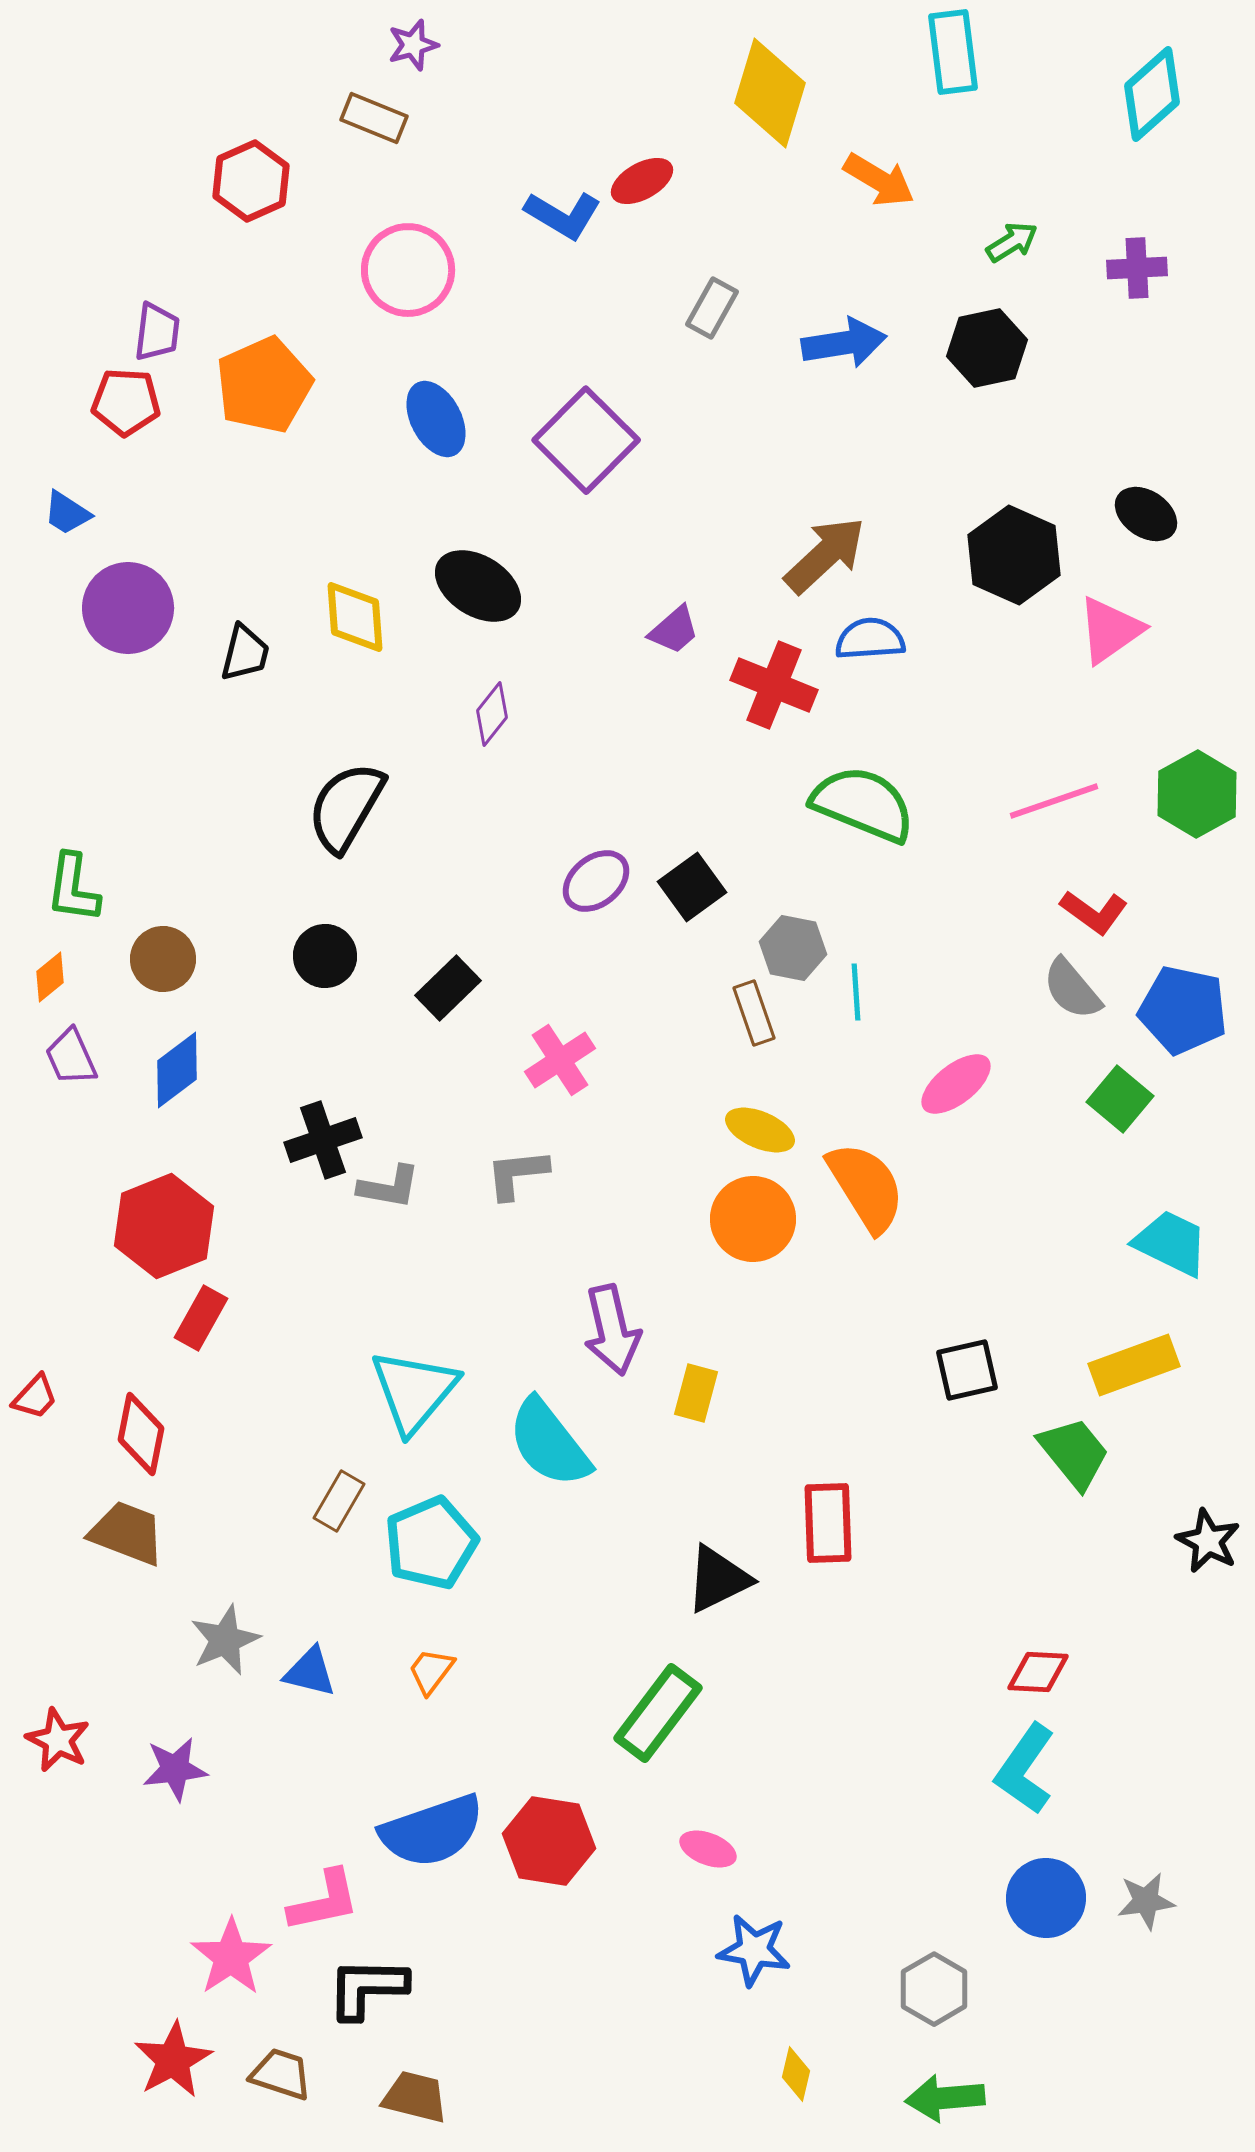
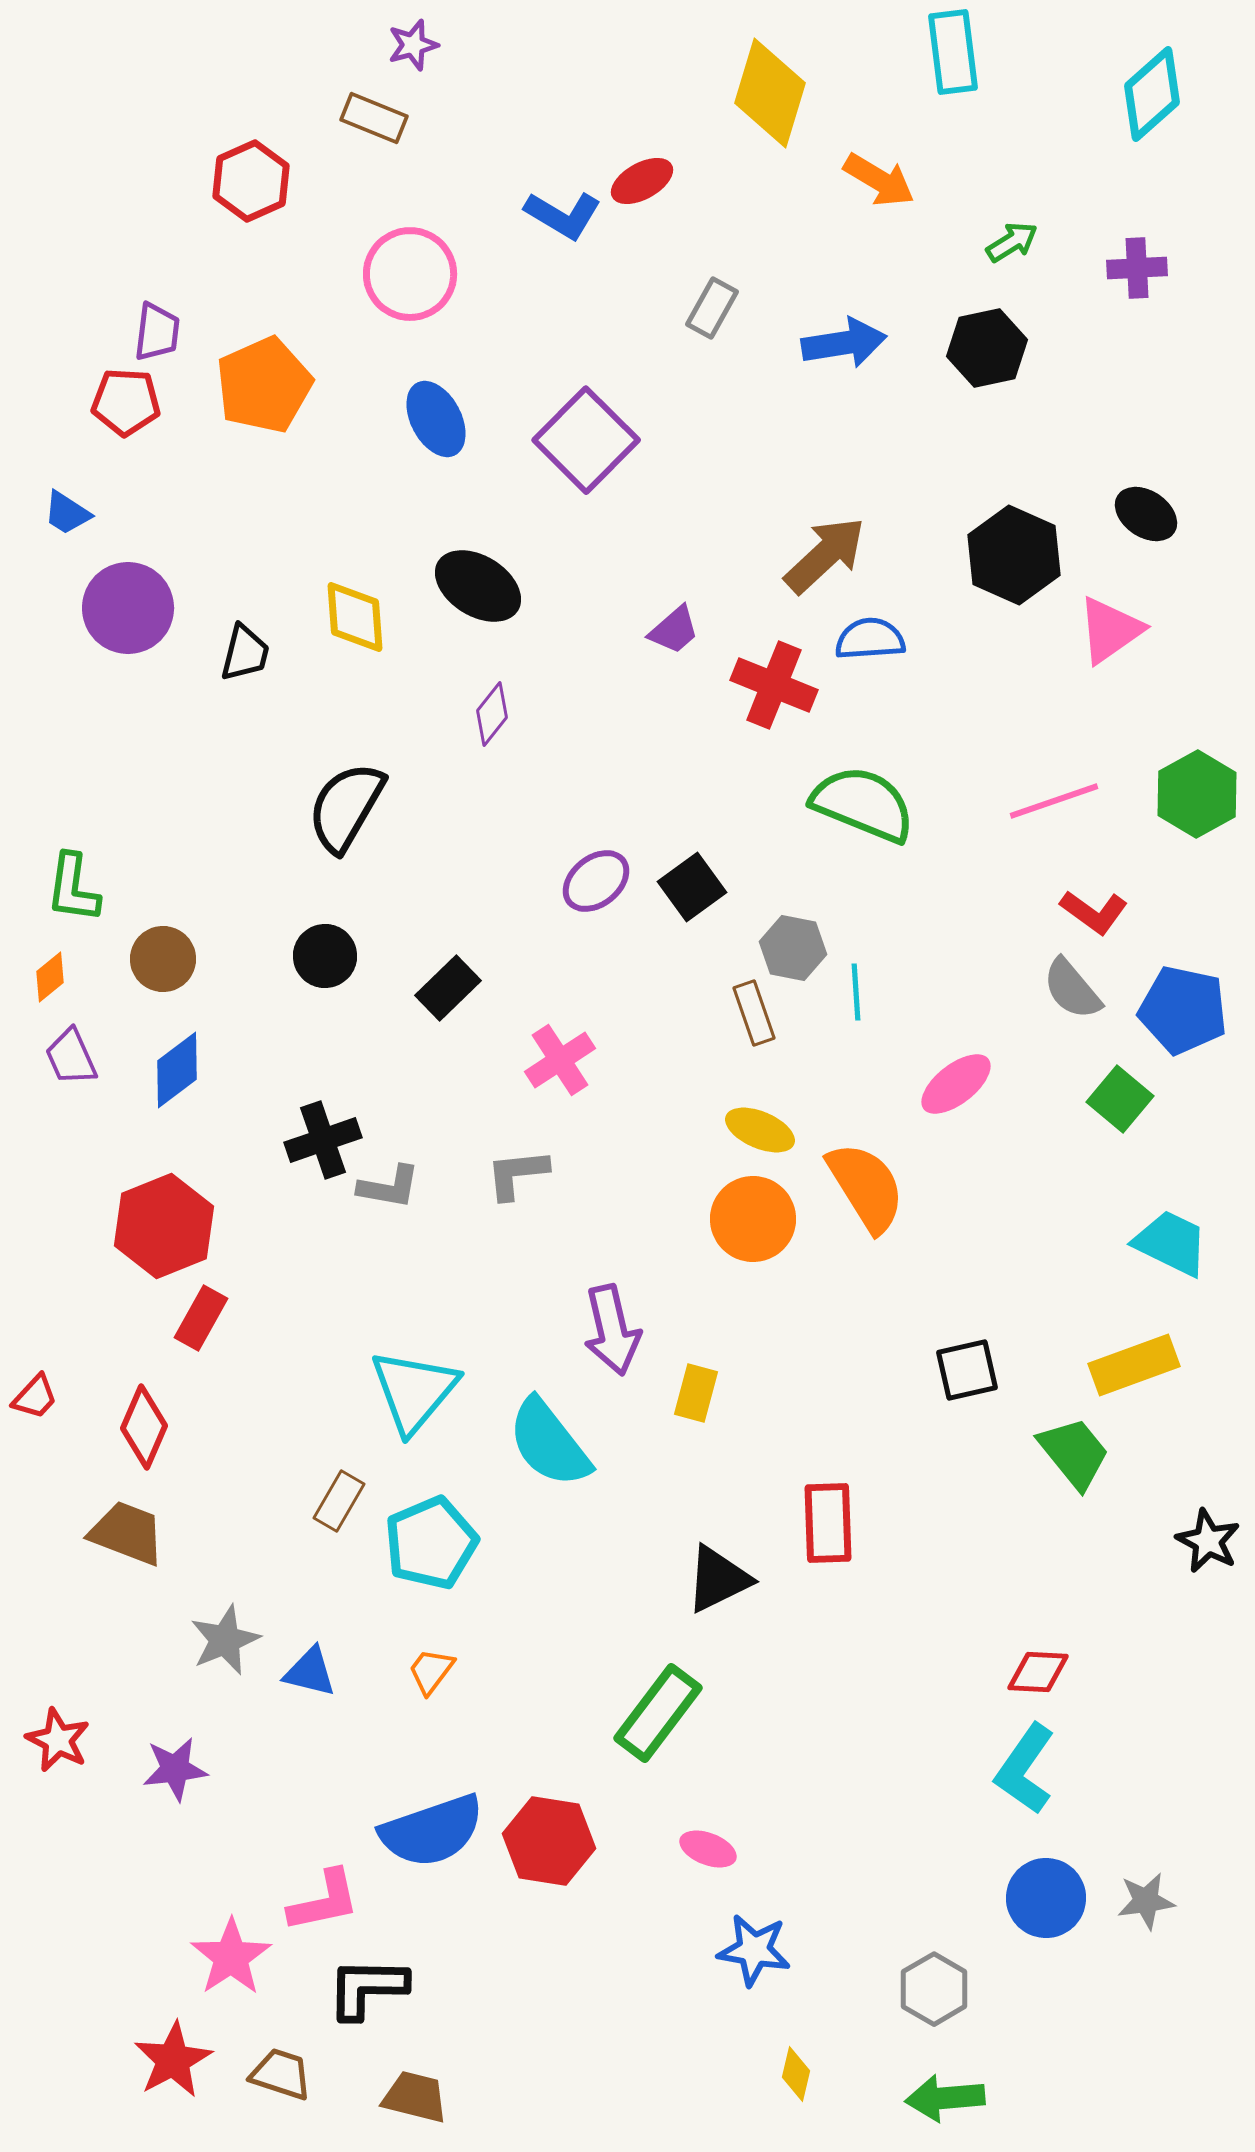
pink circle at (408, 270): moved 2 px right, 4 px down
red diamond at (141, 1434): moved 3 px right, 7 px up; rotated 12 degrees clockwise
